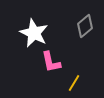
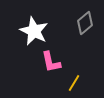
gray diamond: moved 3 px up
white star: moved 2 px up
